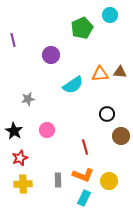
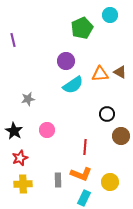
purple circle: moved 15 px right, 6 px down
brown triangle: rotated 24 degrees clockwise
red line: rotated 21 degrees clockwise
orange L-shape: moved 2 px left, 1 px up
yellow circle: moved 1 px right, 1 px down
